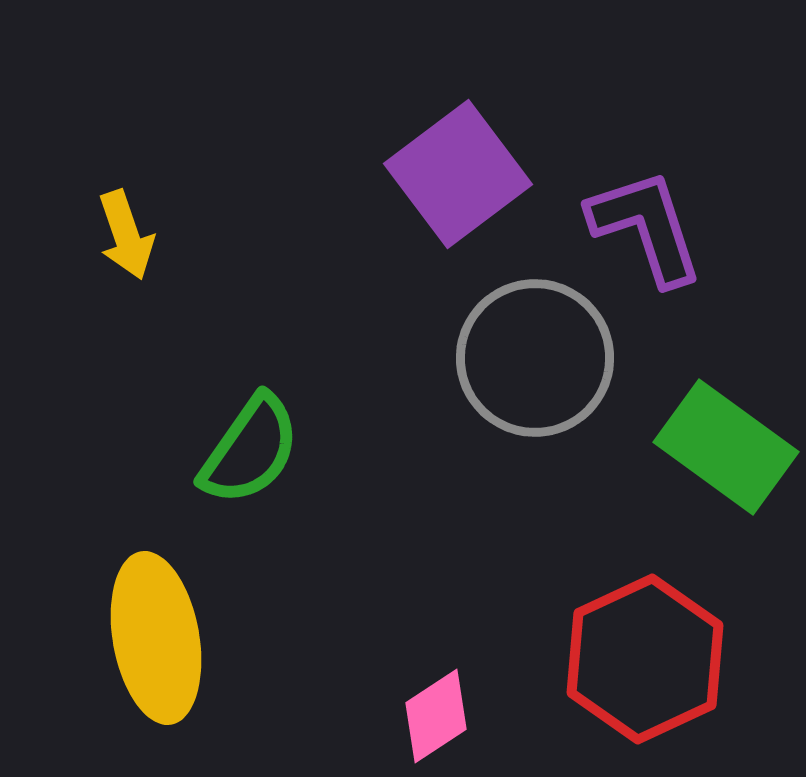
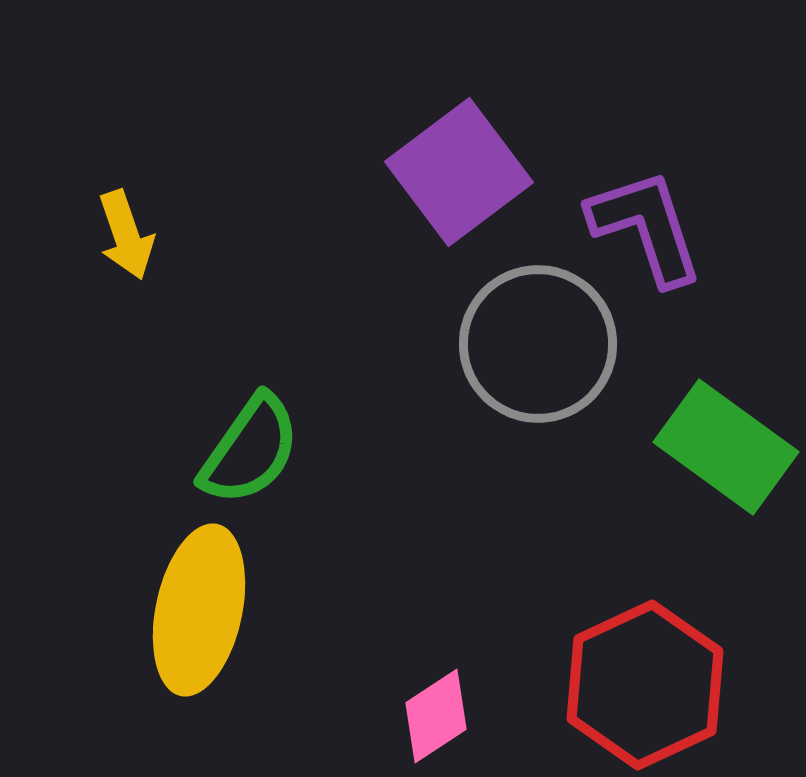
purple square: moved 1 px right, 2 px up
gray circle: moved 3 px right, 14 px up
yellow ellipse: moved 43 px right, 28 px up; rotated 22 degrees clockwise
red hexagon: moved 26 px down
